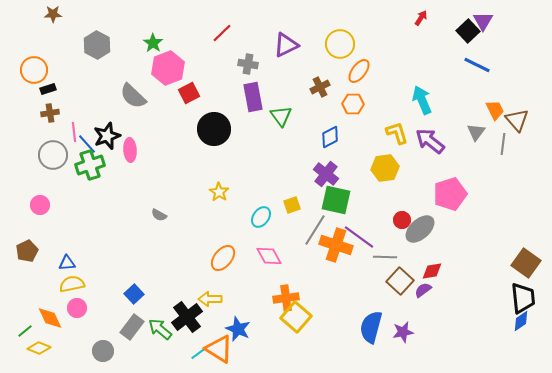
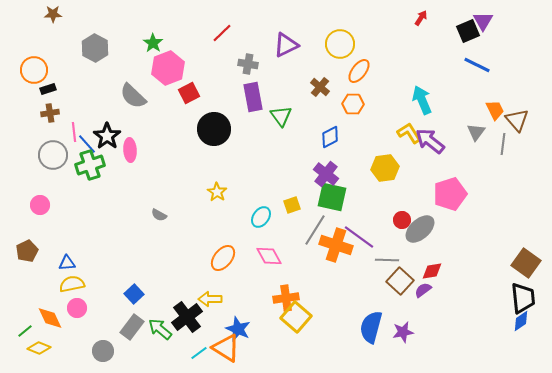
black square at (468, 31): rotated 20 degrees clockwise
gray hexagon at (97, 45): moved 2 px left, 3 px down
brown cross at (320, 87): rotated 24 degrees counterclockwise
yellow L-shape at (397, 133): moved 12 px right; rotated 15 degrees counterclockwise
black star at (107, 136): rotated 16 degrees counterclockwise
yellow star at (219, 192): moved 2 px left
green square at (336, 200): moved 4 px left, 3 px up
gray line at (385, 257): moved 2 px right, 3 px down
orange triangle at (219, 349): moved 7 px right, 1 px up
